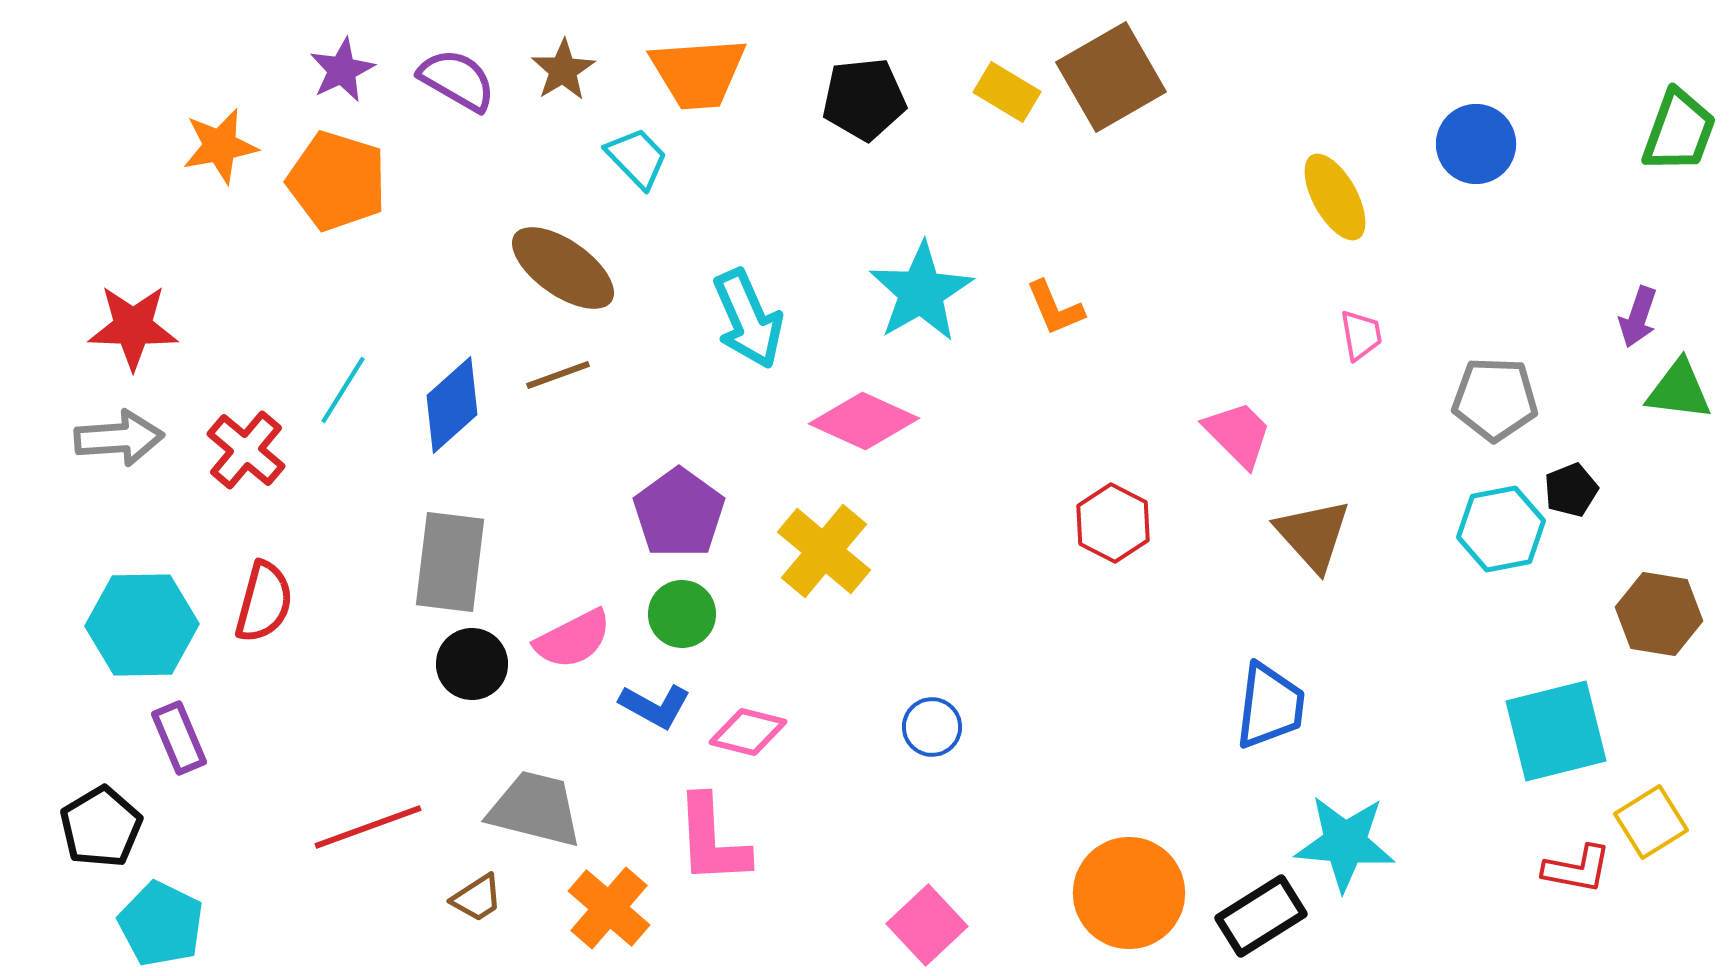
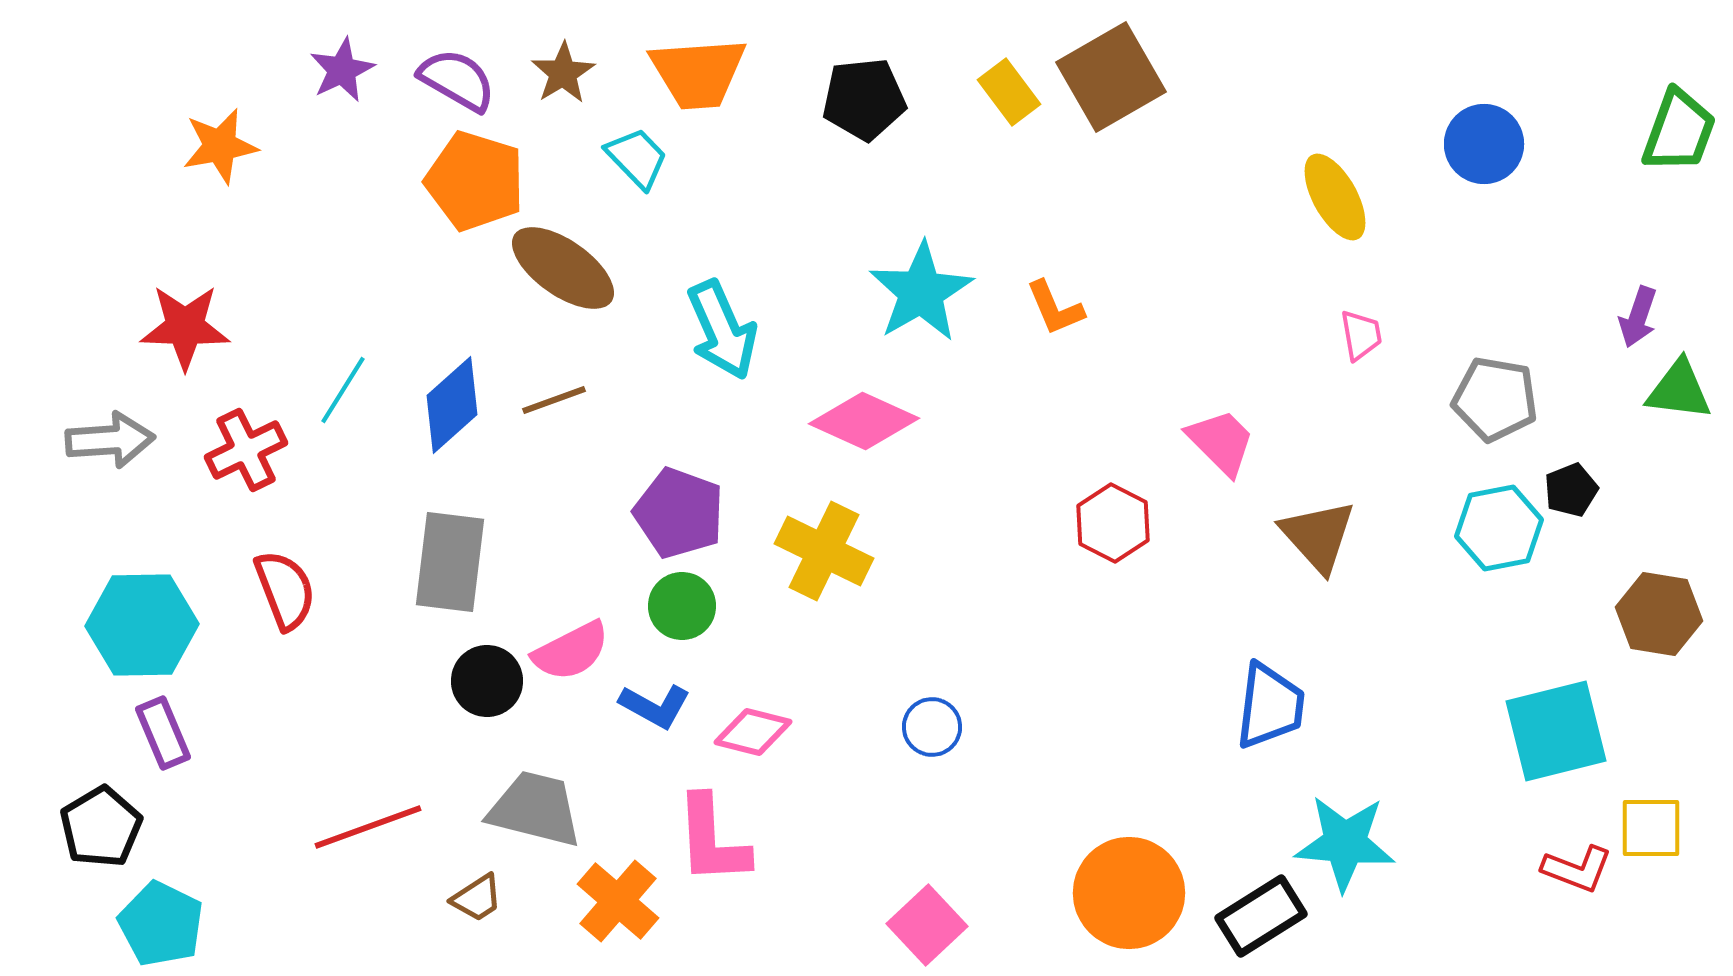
brown star at (563, 70): moved 3 px down
yellow rectangle at (1007, 92): moved 2 px right; rotated 22 degrees clockwise
blue circle at (1476, 144): moved 8 px right
orange pentagon at (337, 181): moved 138 px right
cyan arrow at (748, 319): moved 26 px left, 11 px down
red star at (133, 327): moved 52 px right
brown line at (558, 375): moved 4 px left, 25 px down
gray pentagon at (1495, 399): rotated 8 degrees clockwise
pink trapezoid at (1238, 434): moved 17 px left, 8 px down
gray arrow at (119, 438): moved 9 px left, 2 px down
red cross at (246, 450): rotated 24 degrees clockwise
purple pentagon at (679, 513): rotated 16 degrees counterclockwise
cyan hexagon at (1501, 529): moved 2 px left, 1 px up
brown triangle at (1313, 535): moved 5 px right, 1 px down
yellow cross at (824, 551): rotated 14 degrees counterclockwise
red semicircle at (264, 602): moved 21 px right, 12 px up; rotated 36 degrees counterclockwise
green circle at (682, 614): moved 8 px up
pink semicircle at (573, 639): moved 2 px left, 12 px down
black circle at (472, 664): moved 15 px right, 17 px down
pink diamond at (748, 732): moved 5 px right
purple rectangle at (179, 738): moved 16 px left, 5 px up
yellow square at (1651, 822): moved 6 px down; rotated 32 degrees clockwise
red L-shape at (1577, 869): rotated 10 degrees clockwise
orange cross at (609, 908): moved 9 px right, 7 px up
